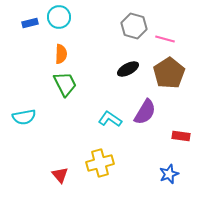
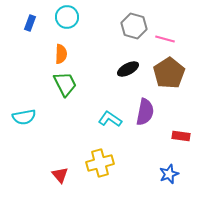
cyan circle: moved 8 px right
blue rectangle: rotated 56 degrees counterclockwise
purple semicircle: rotated 20 degrees counterclockwise
